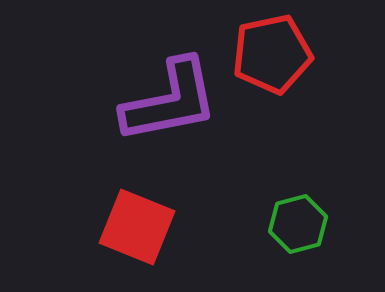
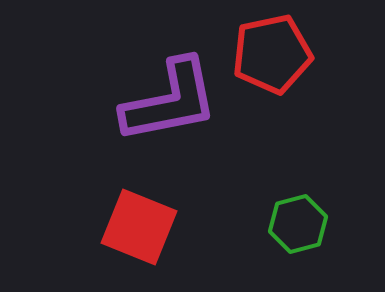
red square: moved 2 px right
